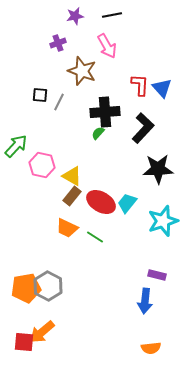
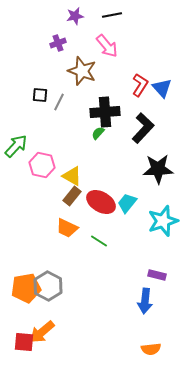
pink arrow: rotated 10 degrees counterclockwise
red L-shape: rotated 30 degrees clockwise
green line: moved 4 px right, 4 px down
orange semicircle: moved 1 px down
